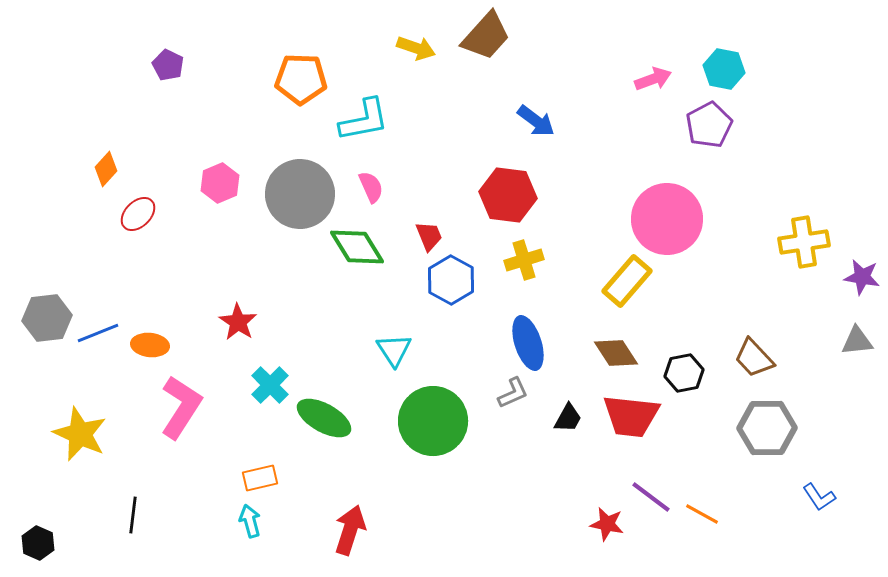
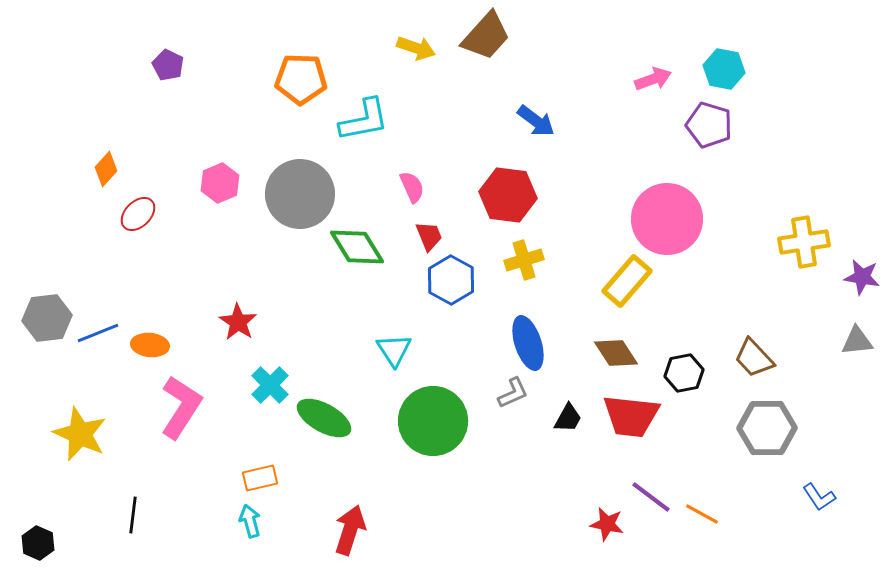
purple pentagon at (709, 125): rotated 27 degrees counterclockwise
pink semicircle at (371, 187): moved 41 px right
